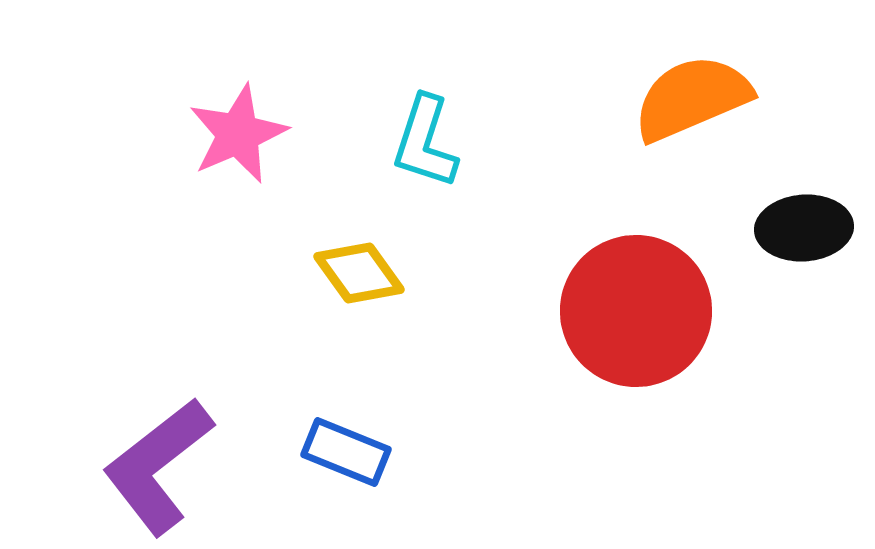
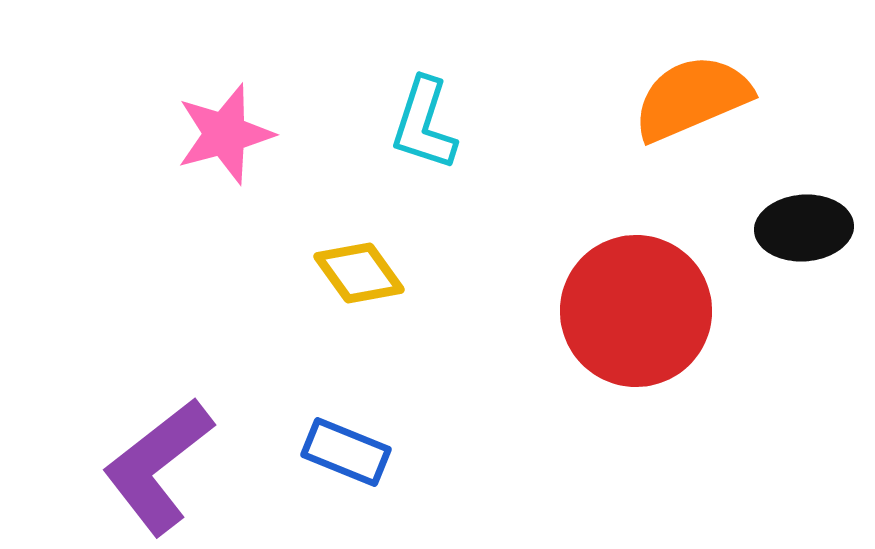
pink star: moved 13 px left; rotated 8 degrees clockwise
cyan L-shape: moved 1 px left, 18 px up
